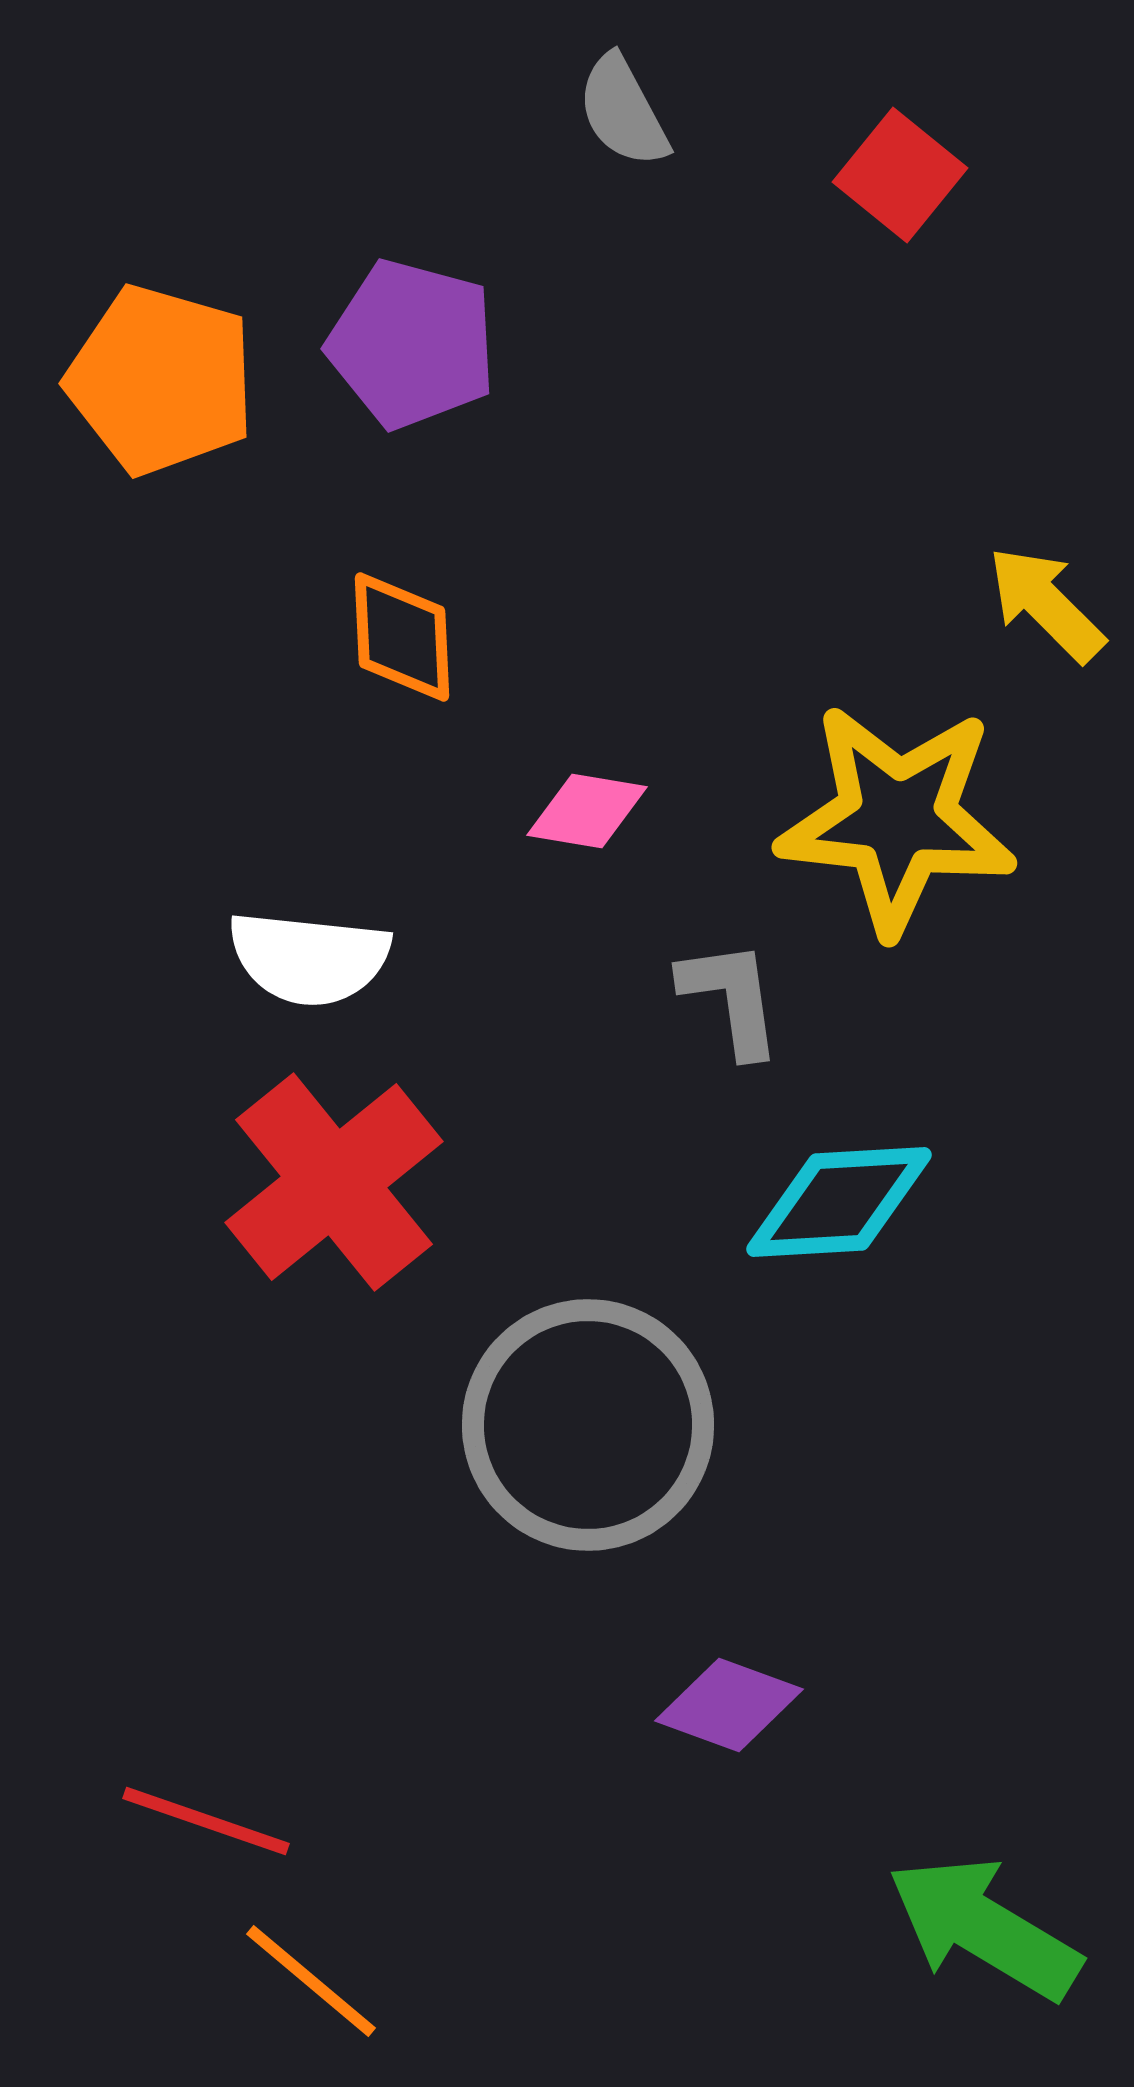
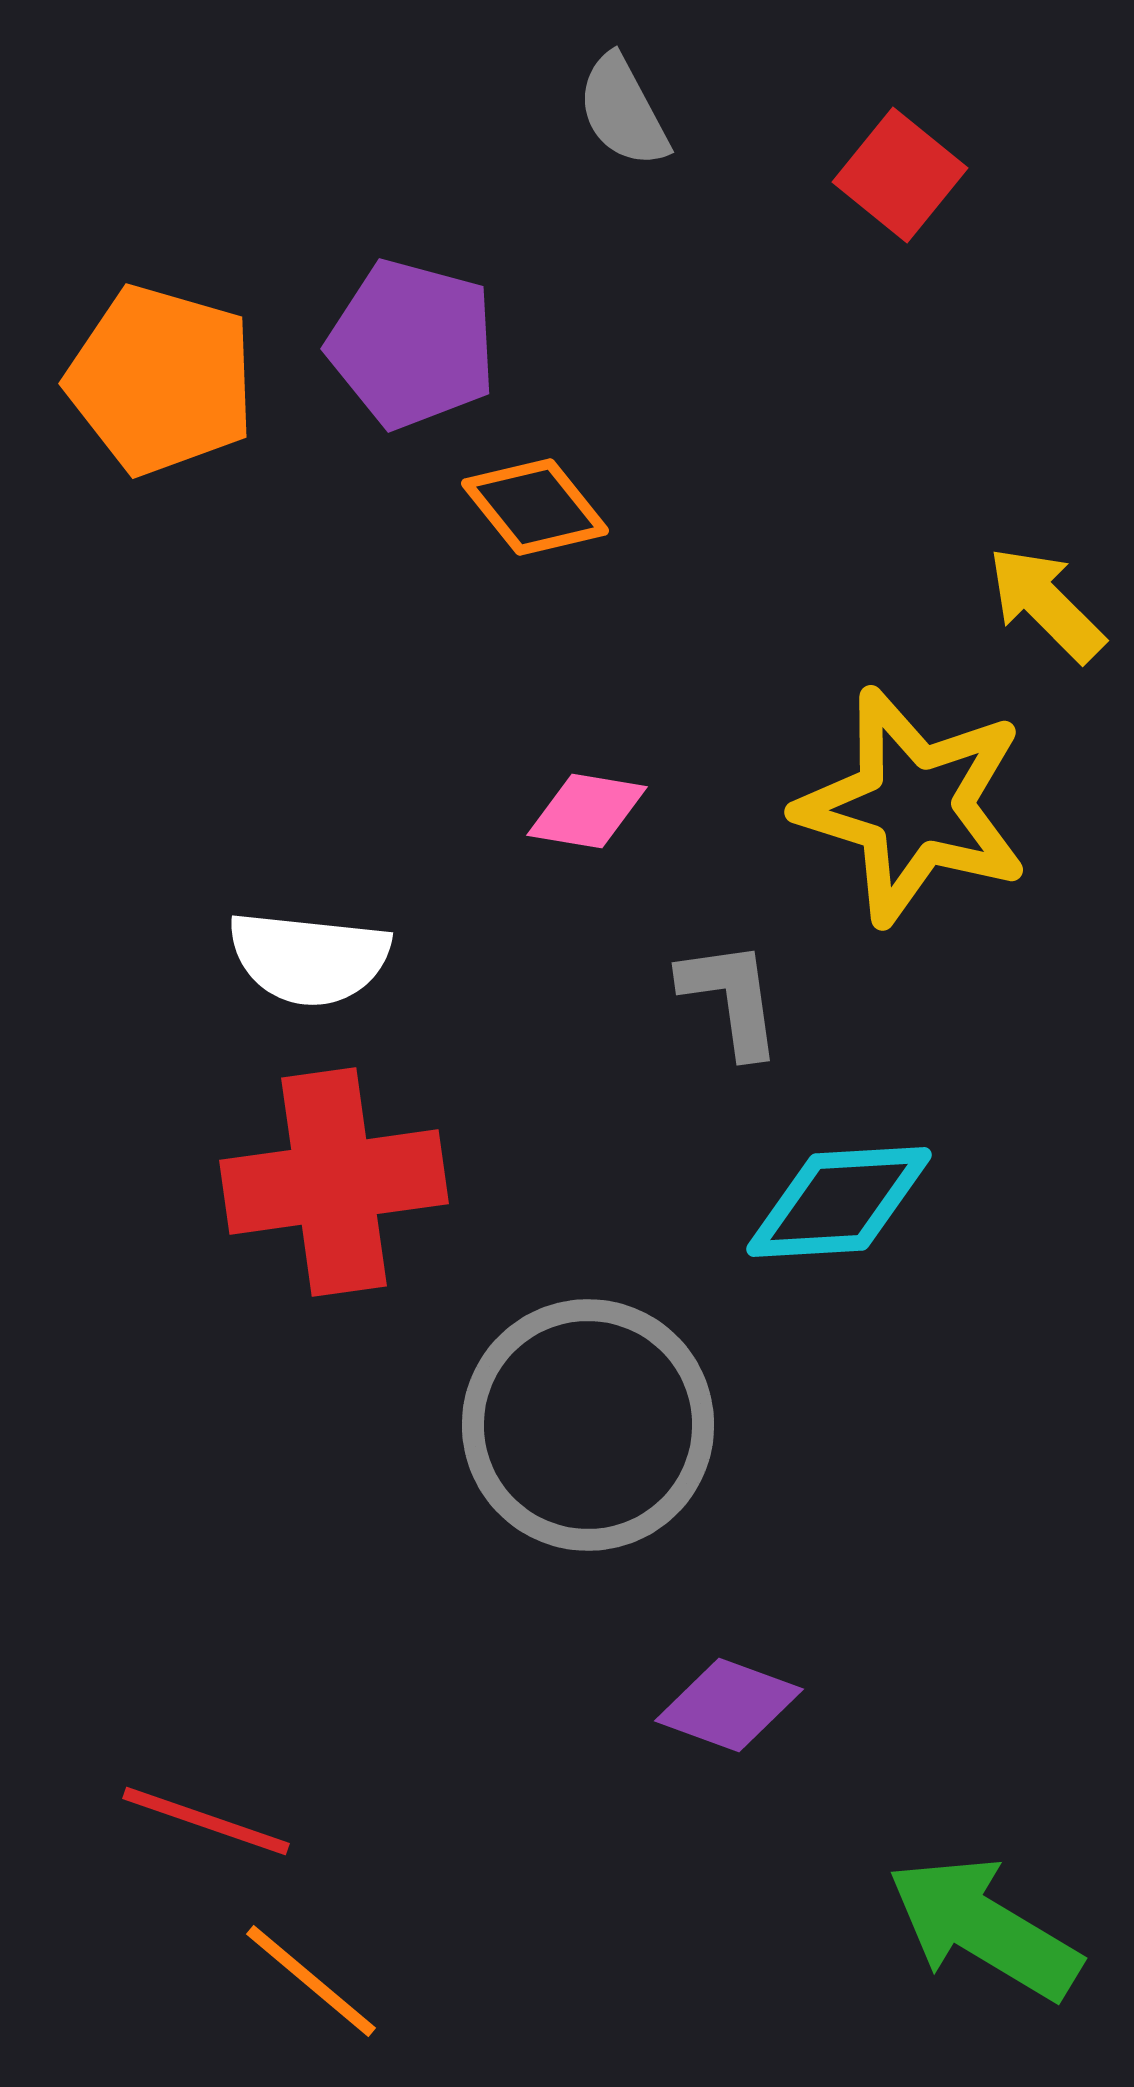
orange diamond: moved 133 px right, 130 px up; rotated 36 degrees counterclockwise
yellow star: moved 16 px right, 13 px up; rotated 11 degrees clockwise
red cross: rotated 31 degrees clockwise
